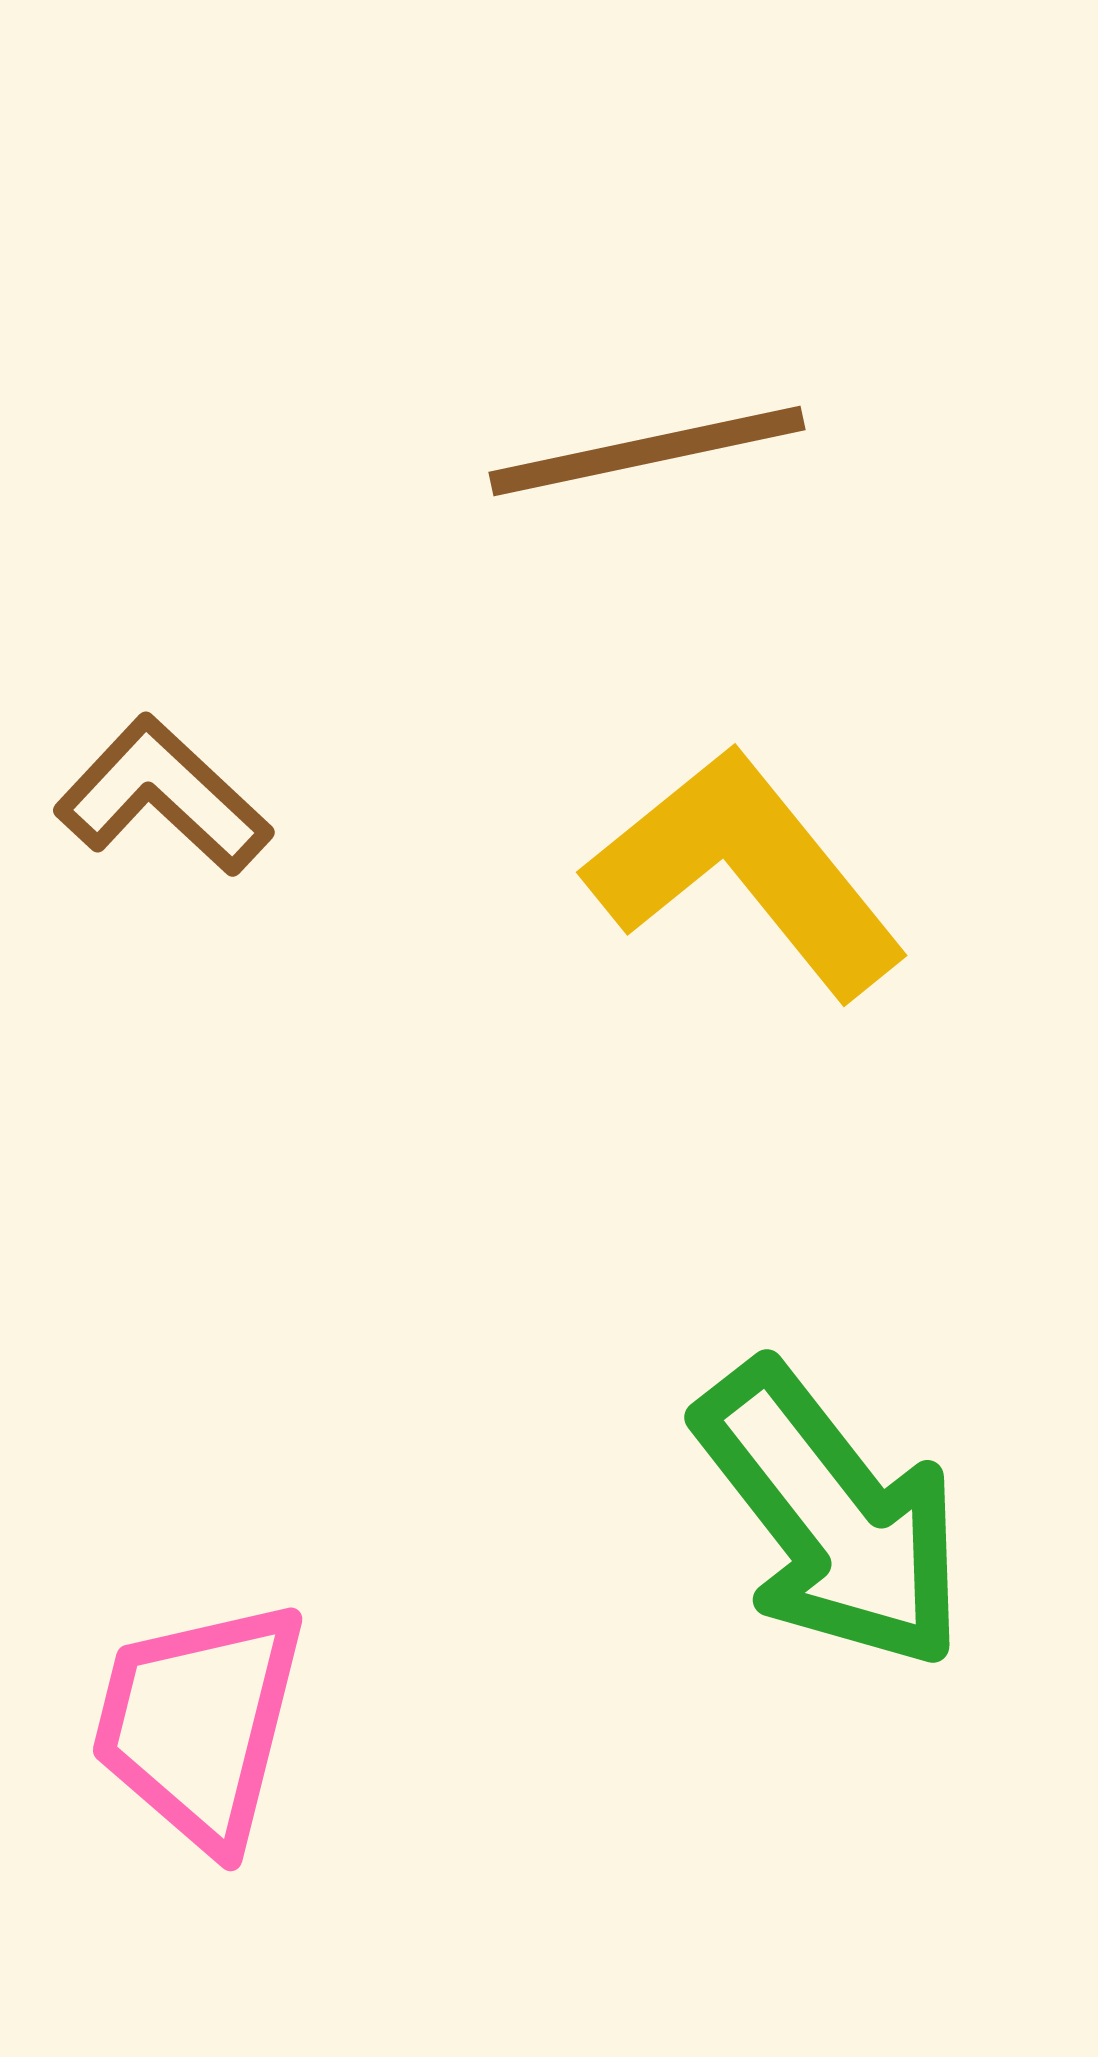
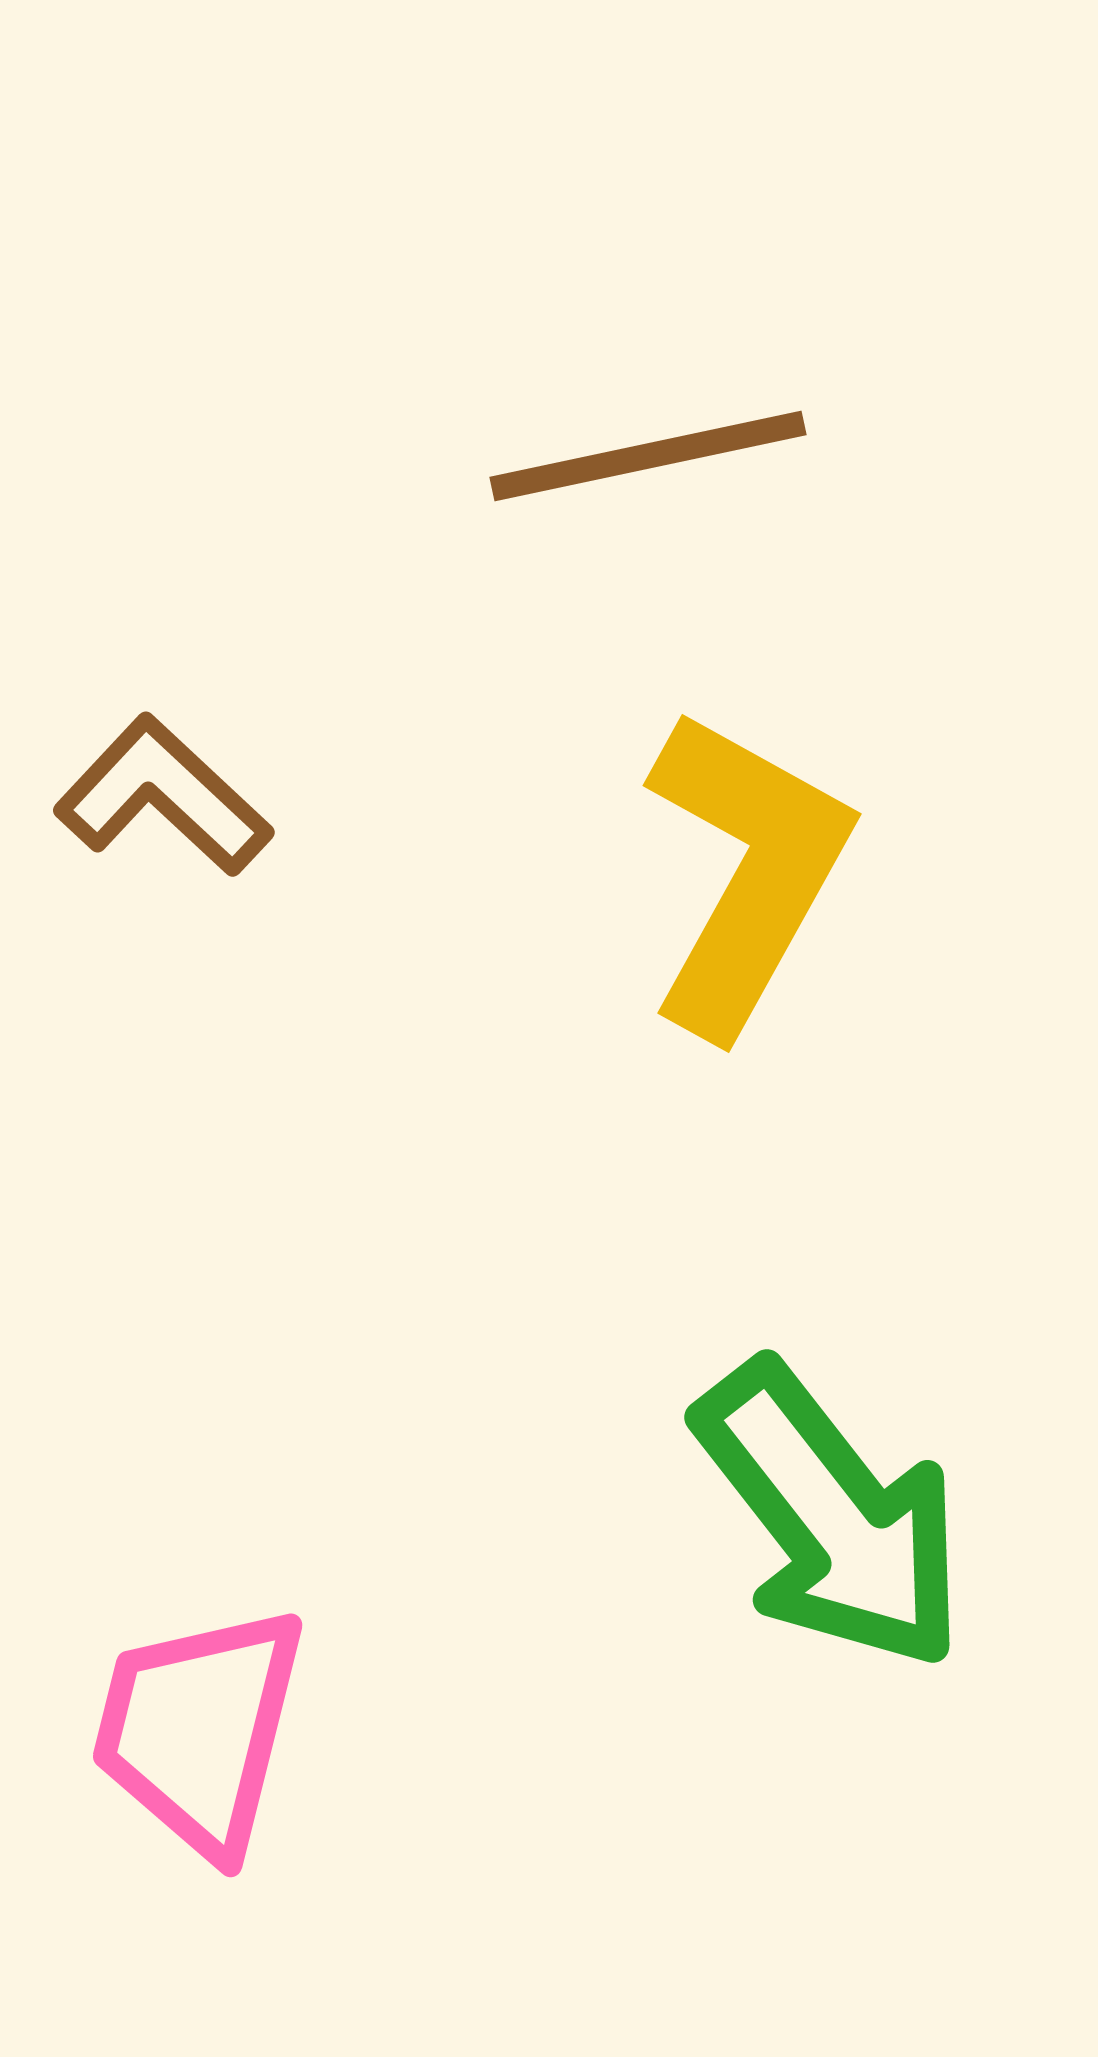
brown line: moved 1 px right, 5 px down
yellow L-shape: rotated 68 degrees clockwise
pink trapezoid: moved 6 px down
